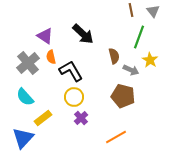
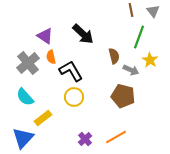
purple cross: moved 4 px right, 21 px down
